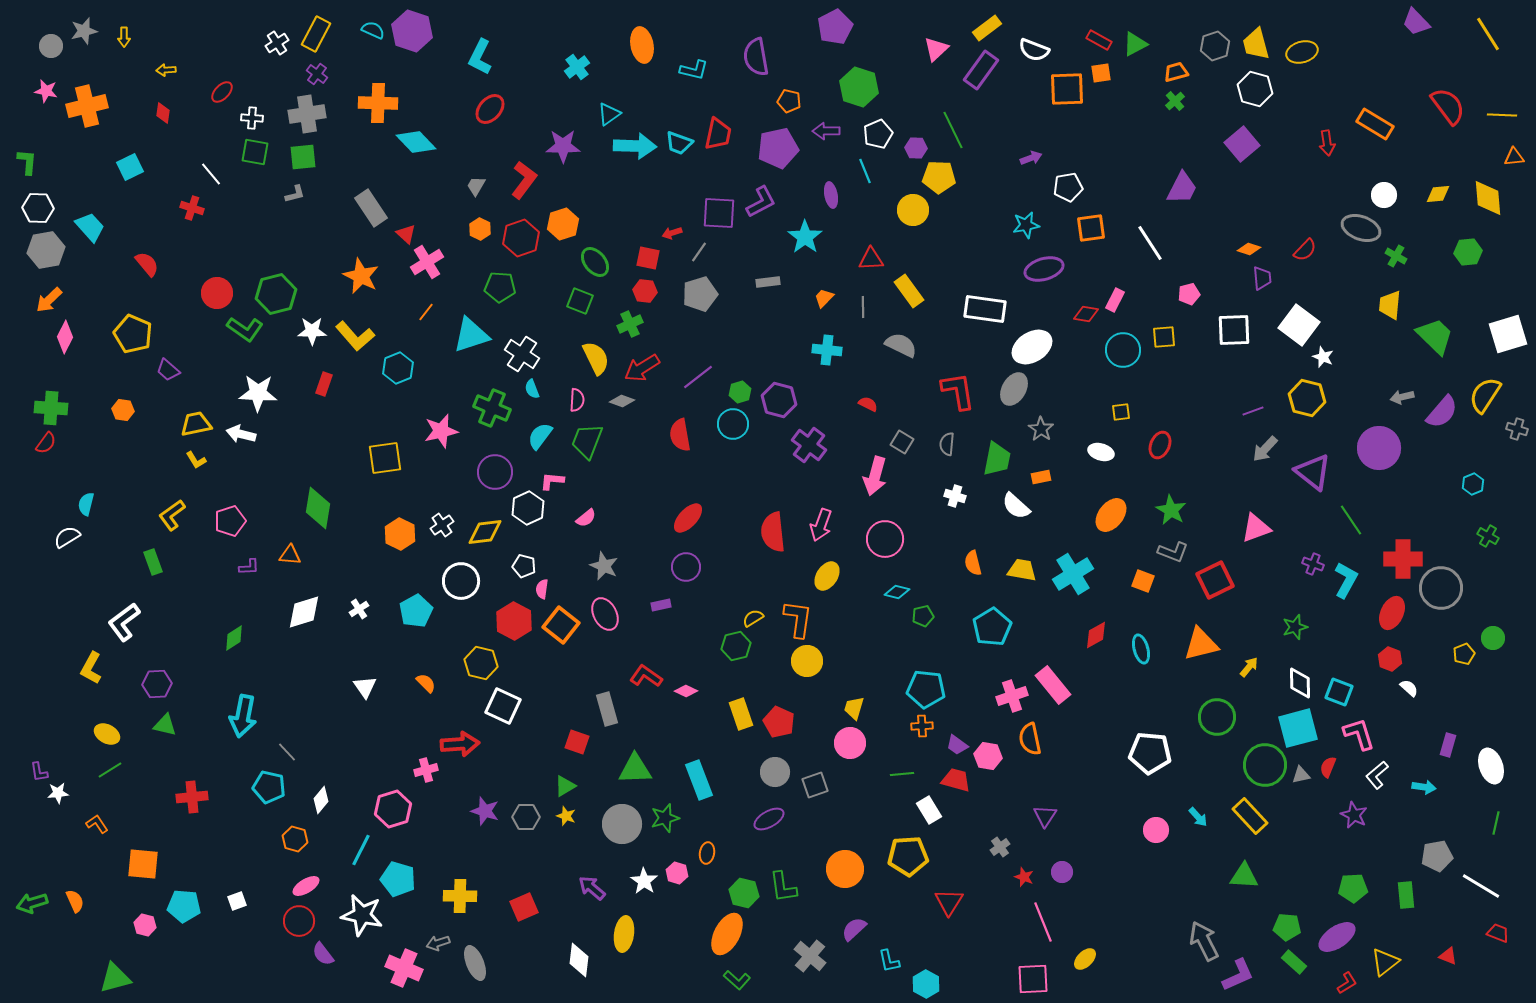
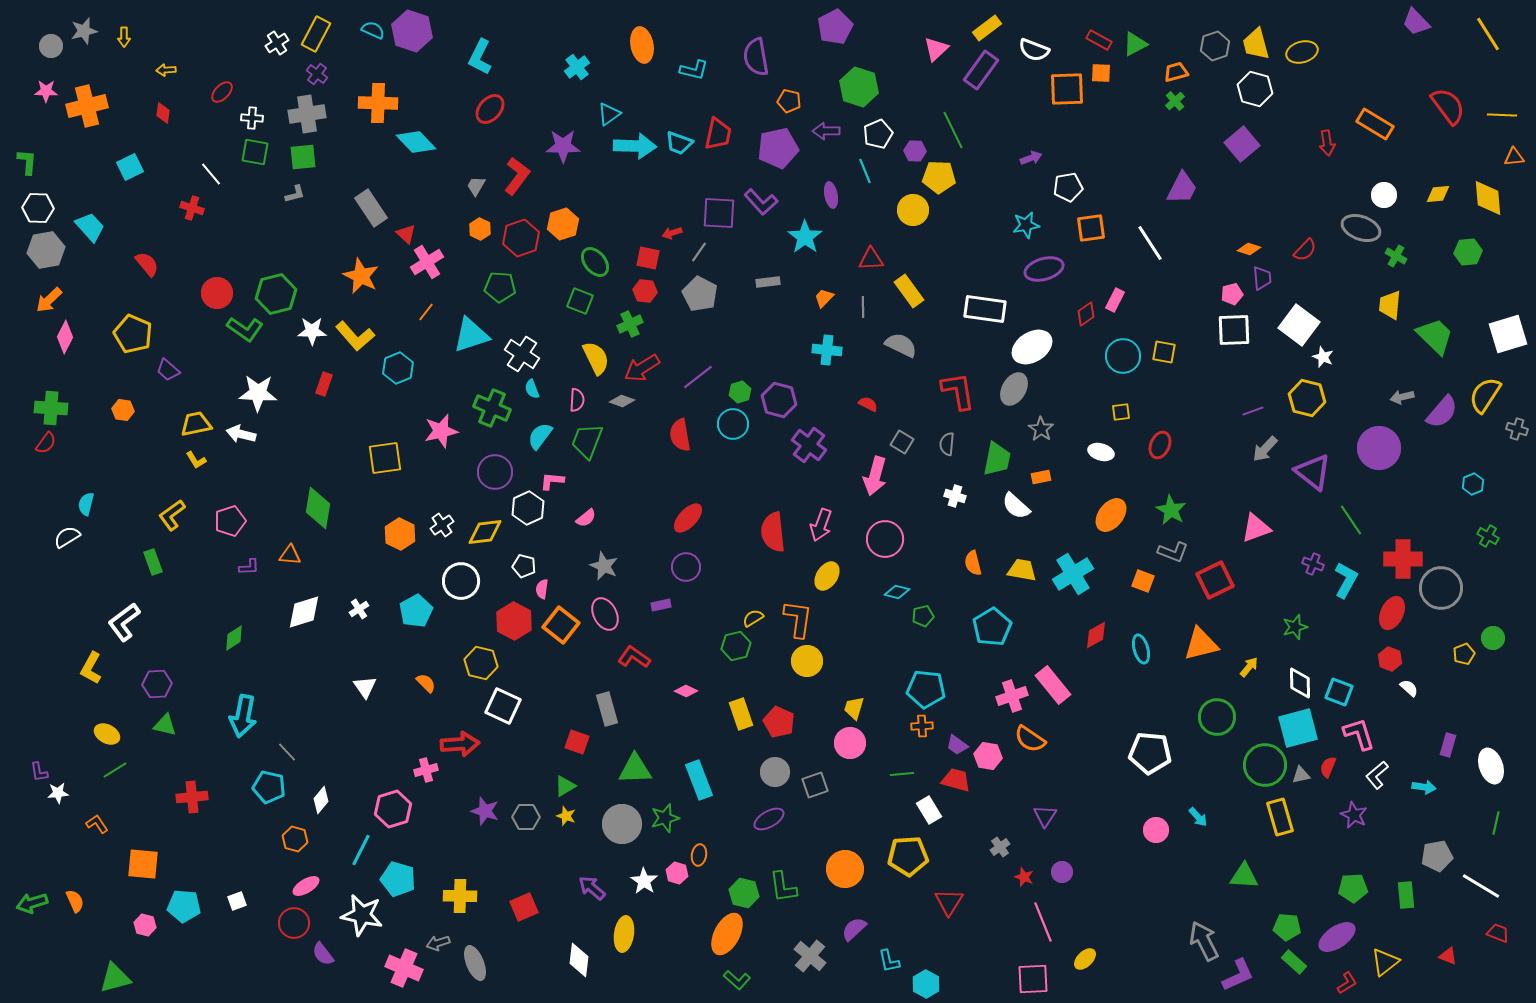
orange square at (1101, 73): rotated 10 degrees clockwise
pink star at (46, 91): rotated 10 degrees counterclockwise
purple hexagon at (916, 148): moved 1 px left, 3 px down
red L-shape at (524, 180): moved 7 px left, 4 px up
purple L-shape at (761, 202): rotated 76 degrees clockwise
gray pentagon at (700, 294): rotated 28 degrees counterclockwise
pink pentagon at (1189, 294): moved 43 px right
red diamond at (1086, 314): rotated 45 degrees counterclockwise
yellow square at (1164, 337): moved 15 px down; rotated 15 degrees clockwise
cyan circle at (1123, 350): moved 6 px down
red L-shape at (646, 676): moved 12 px left, 19 px up
orange semicircle at (1030, 739): rotated 44 degrees counterclockwise
green line at (110, 770): moved 5 px right
yellow rectangle at (1250, 816): moved 30 px right, 1 px down; rotated 27 degrees clockwise
orange ellipse at (707, 853): moved 8 px left, 2 px down
red circle at (299, 921): moved 5 px left, 2 px down
